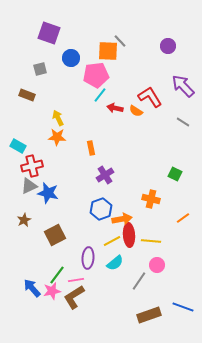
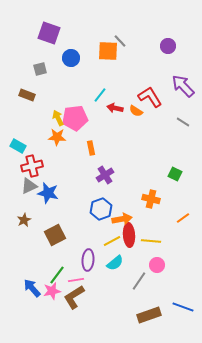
pink pentagon at (96, 75): moved 21 px left, 43 px down
purple ellipse at (88, 258): moved 2 px down
